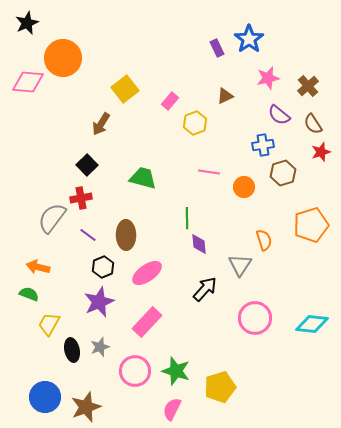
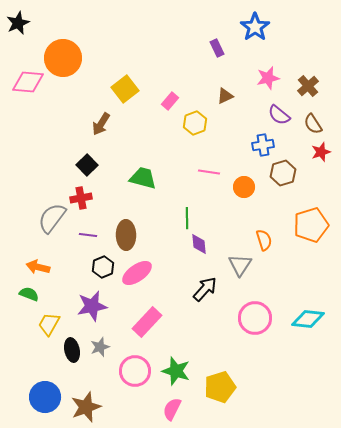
black star at (27, 23): moved 9 px left
blue star at (249, 39): moved 6 px right, 12 px up
purple line at (88, 235): rotated 30 degrees counterclockwise
pink ellipse at (147, 273): moved 10 px left
purple star at (99, 302): moved 7 px left, 4 px down; rotated 12 degrees clockwise
cyan diamond at (312, 324): moved 4 px left, 5 px up
